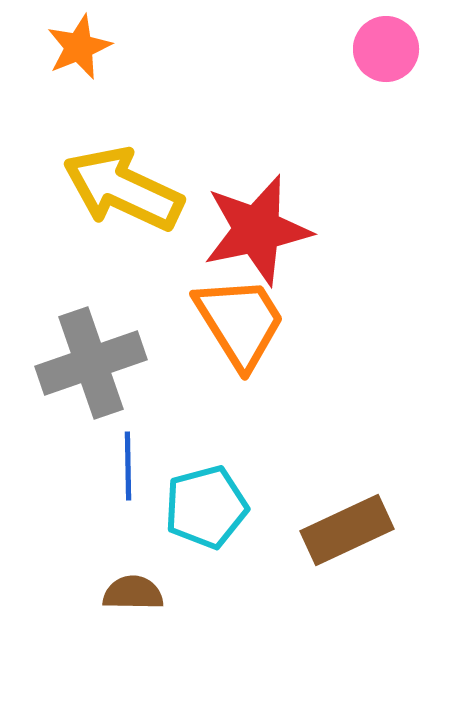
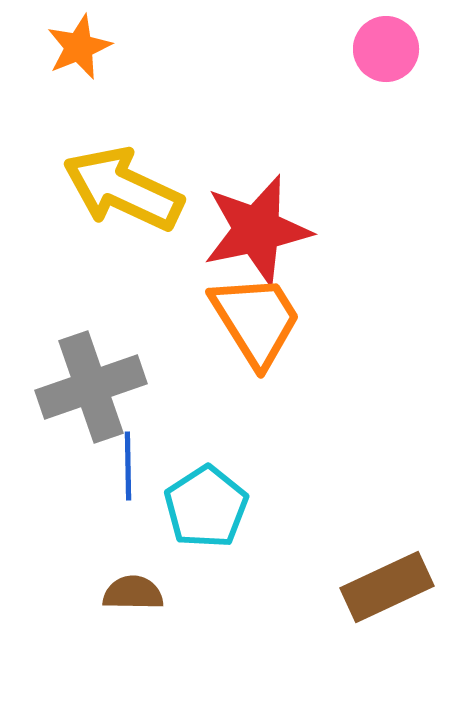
orange trapezoid: moved 16 px right, 2 px up
gray cross: moved 24 px down
cyan pentagon: rotated 18 degrees counterclockwise
brown rectangle: moved 40 px right, 57 px down
